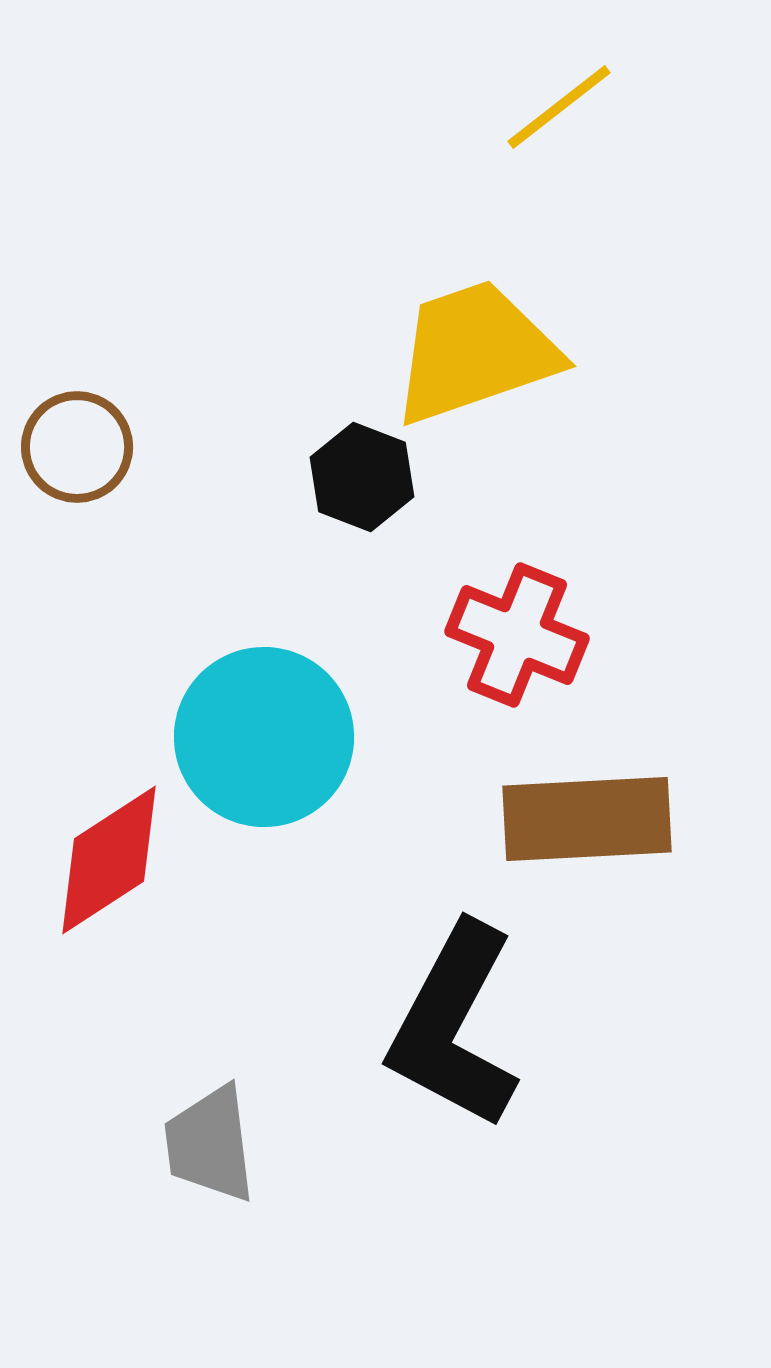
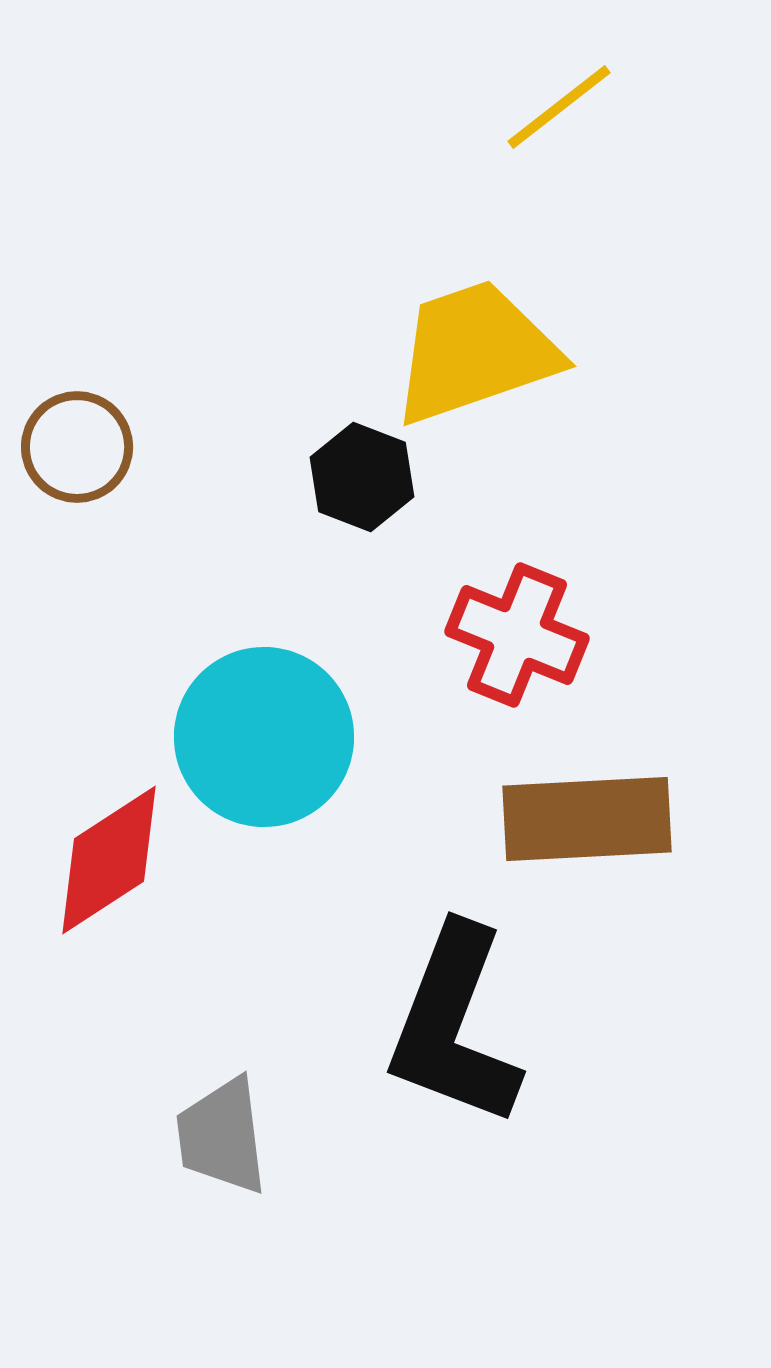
black L-shape: rotated 7 degrees counterclockwise
gray trapezoid: moved 12 px right, 8 px up
